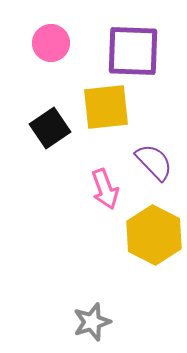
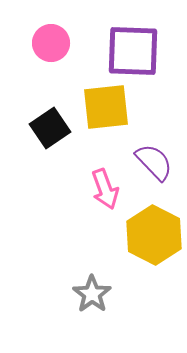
gray star: moved 28 px up; rotated 18 degrees counterclockwise
